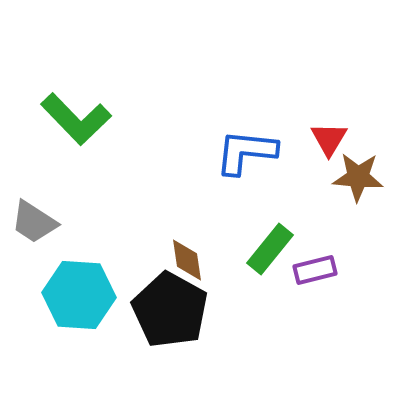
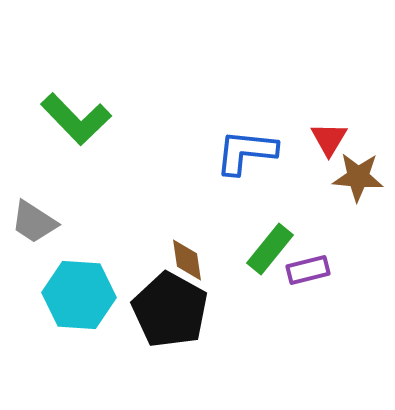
purple rectangle: moved 7 px left
